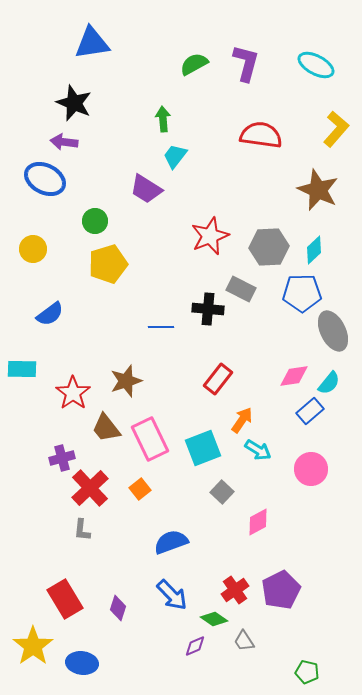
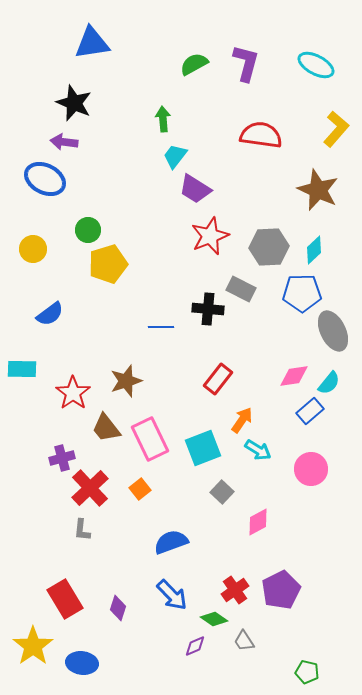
purple trapezoid at (146, 189): moved 49 px right
green circle at (95, 221): moved 7 px left, 9 px down
